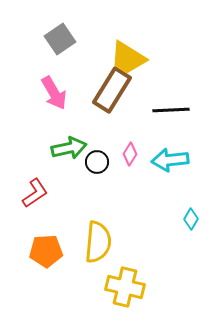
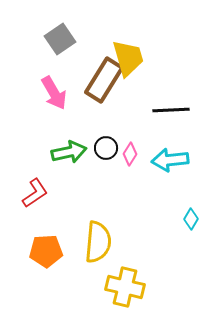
yellow trapezoid: rotated 138 degrees counterclockwise
brown rectangle: moved 8 px left, 10 px up
green arrow: moved 4 px down
black circle: moved 9 px right, 14 px up
